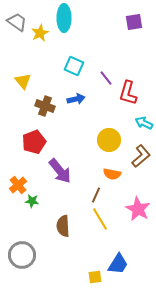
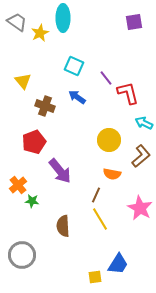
cyan ellipse: moved 1 px left
red L-shape: rotated 150 degrees clockwise
blue arrow: moved 1 px right, 2 px up; rotated 132 degrees counterclockwise
pink star: moved 2 px right, 1 px up
